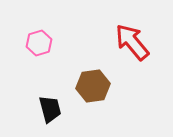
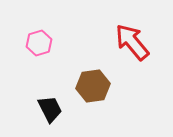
black trapezoid: rotated 12 degrees counterclockwise
